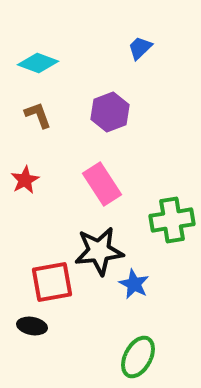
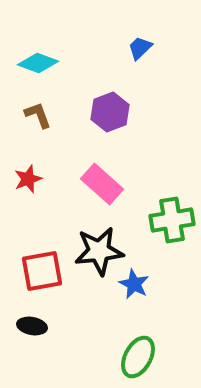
red star: moved 3 px right, 1 px up; rotated 8 degrees clockwise
pink rectangle: rotated 15 degrees counterclockwise
red square: moved 10 px left, 11 px up
